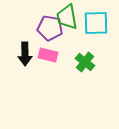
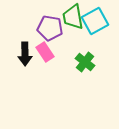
green trapezoid: moved 6 px right
cyan square: moved 1 px left, 2 px up; rotated 28 degrees counterclockwise
pink rectangle: moved 3 px left, 3 px up; rotated 42 degrees clockwise
